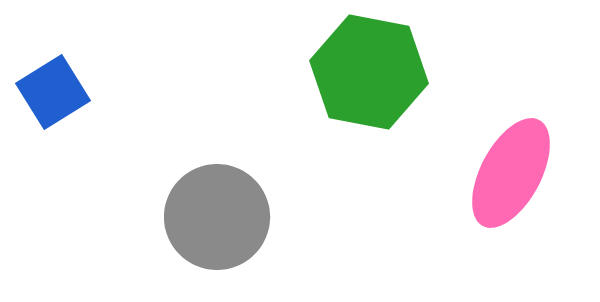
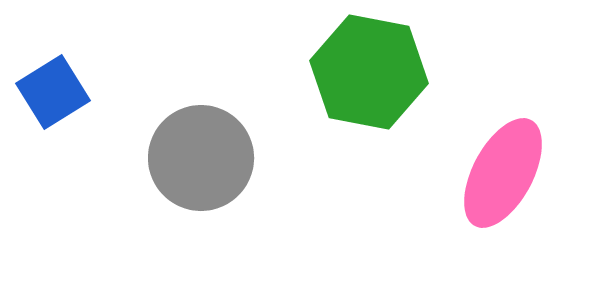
pink ellipse: moved 8 px left
gray circle: moved 16 px left, 59 px up
